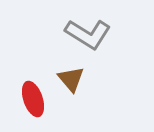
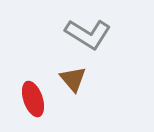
brown triangle: moved 2 px right
